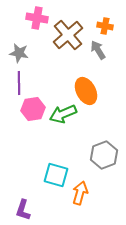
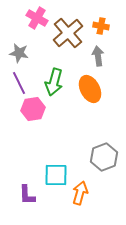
pink cross: rotated 20 degrees clockwise
orange cross: moved 4 px left
brown cross: moved 2 px up
gray arrow: moved 6 px down; rotated 24 degrees clockwise
purple line: rotated 25 degrees counterclockwise
orange ellipse: moved 4 px right, 2 px up
green arrow: moved 9 px left, 32 px up; rotated 52 degrees counterclockwise
gray hexagon: moved 2 px down
cyan square: rotated 15 degrees counterclockwise
purple L-shape: moved 4 px right, 15 px up; rotated 20 degrees counterclockwise
